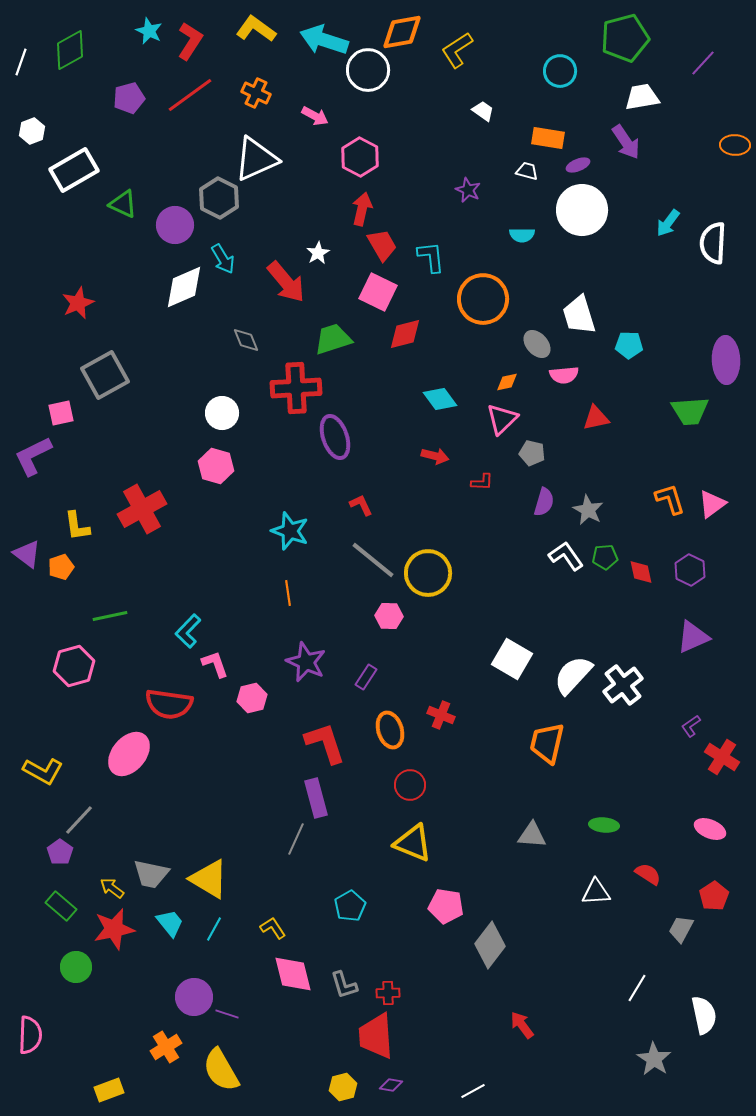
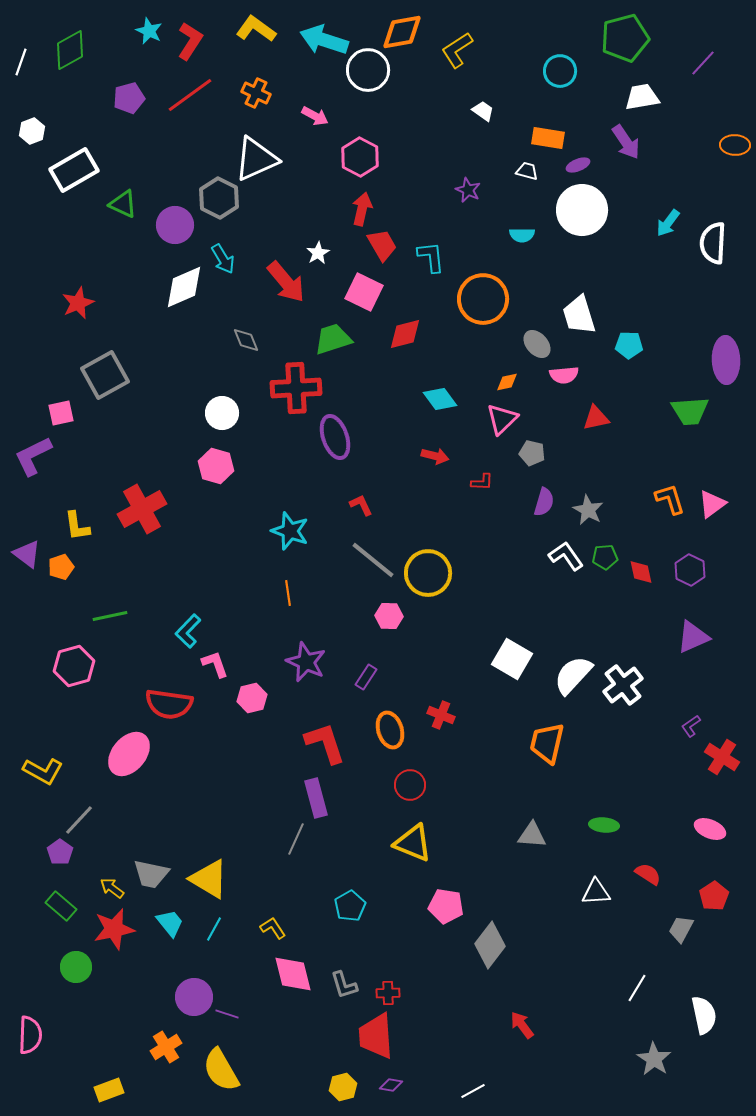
pink square at (378, 292): moved 14 px left
